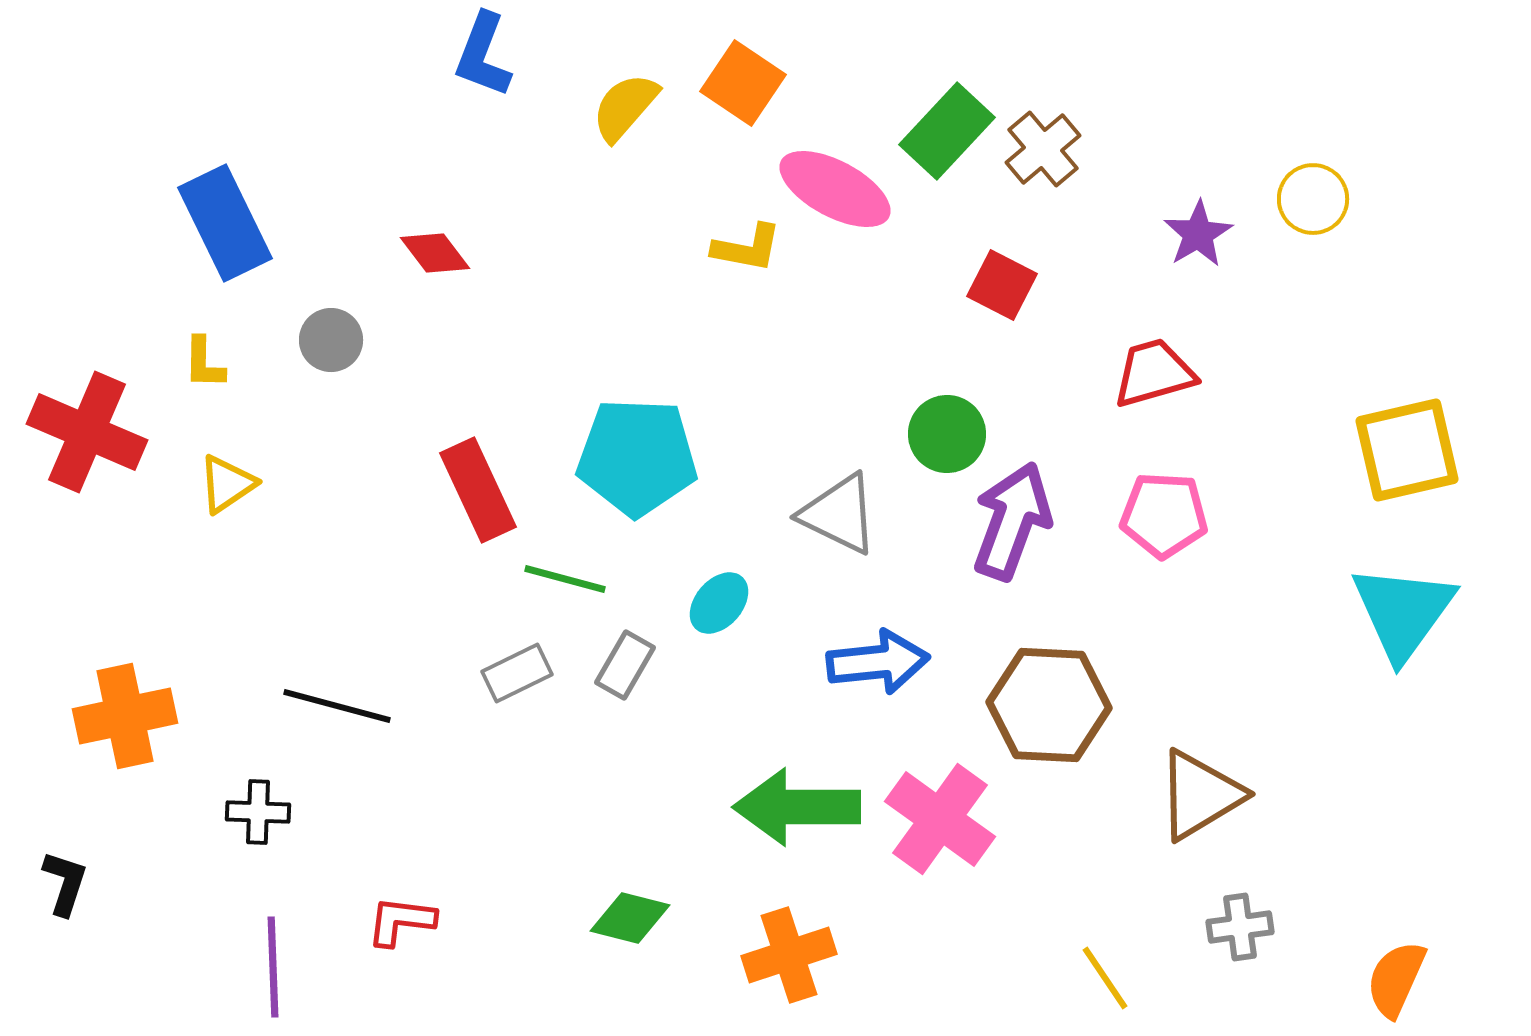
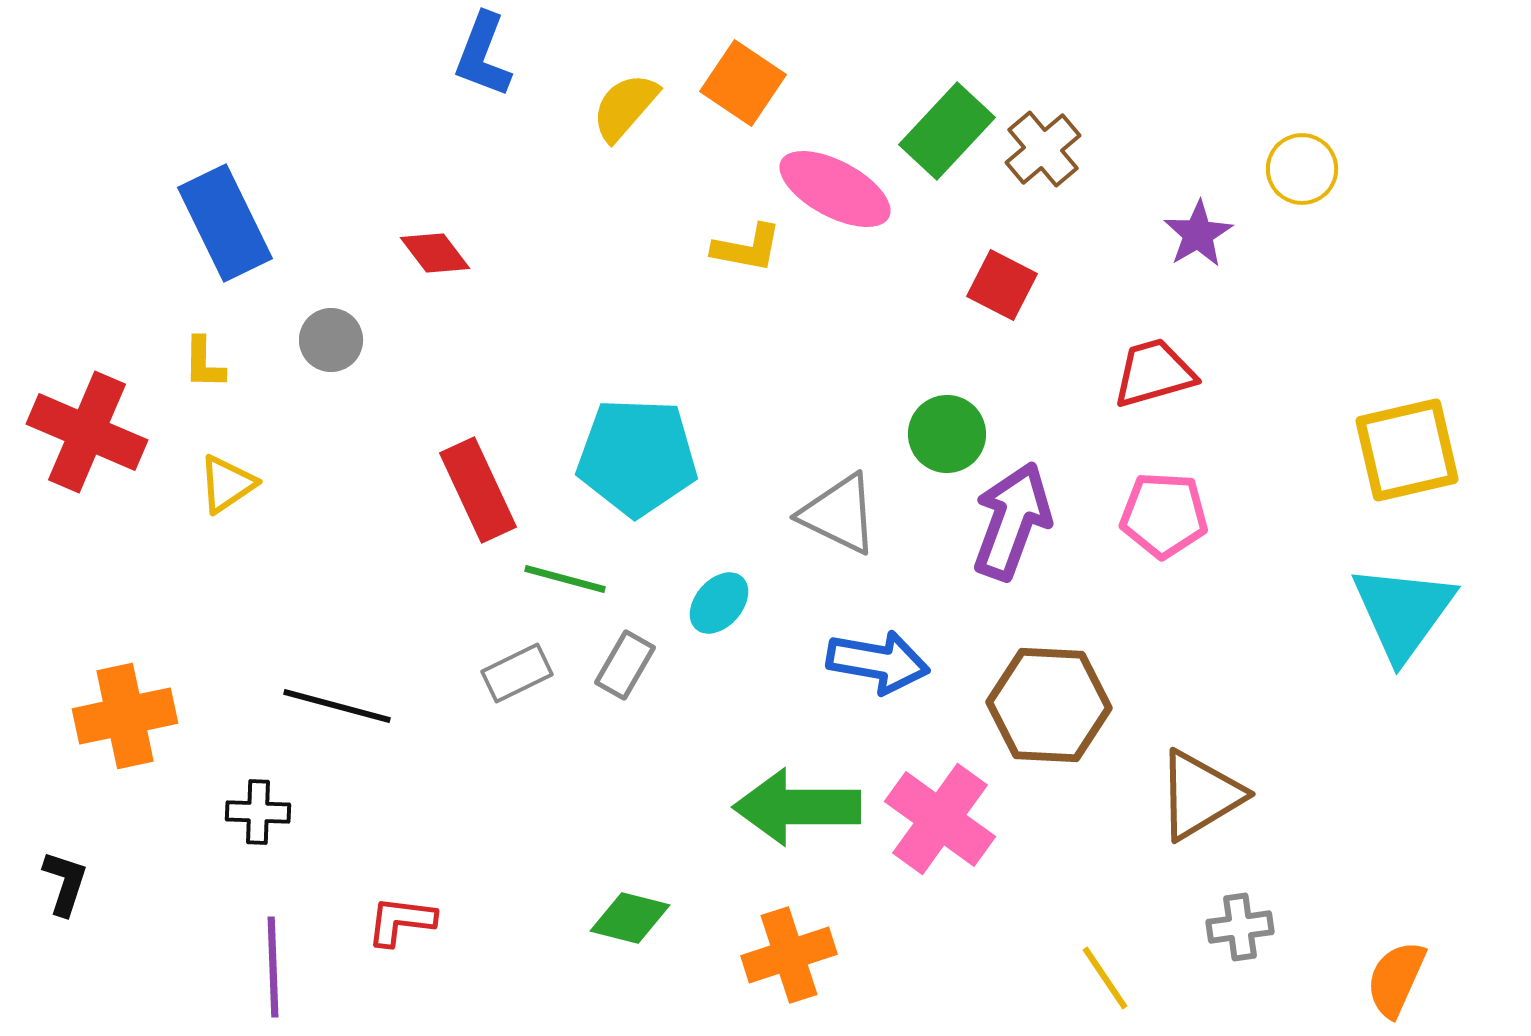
yellow circle at (1313, 199): moved 11 px left, 30 px up
blue arrow at (878, 662): rotated 16 degrees clockwise
